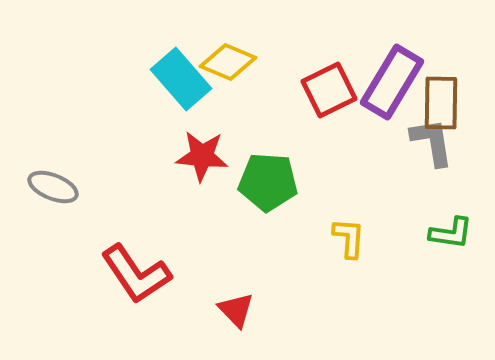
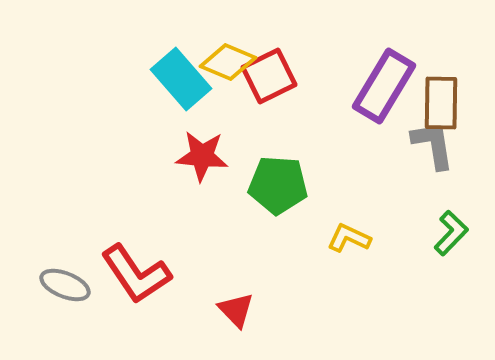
purple rectangle: moved 8 px left, 4 px down
red square: moved 60 px left, 14 px up
gray L-shape: moved 1 px right, 3 px down
green pentagon: moved 10 px right, 3 px down
gray ellipse: moved 12 px right, 98 px down
green L-shape: rotated 54 degrees counterclockwise
yellow L-shape: rotated 69 degrees counterclockwise
